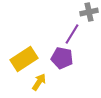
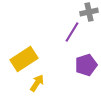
purple line: moved 2 px up
purple pentagon: moved 24 px right, 7 px down; rotated 30 degrees counterclockwise
yellow arrow: moved 2 px left, 1 px down
